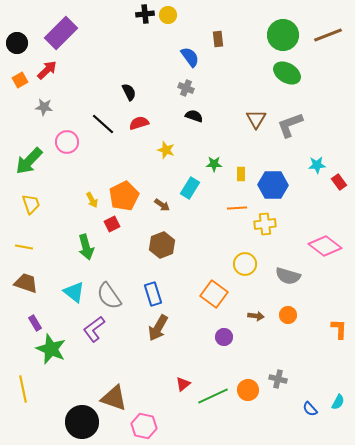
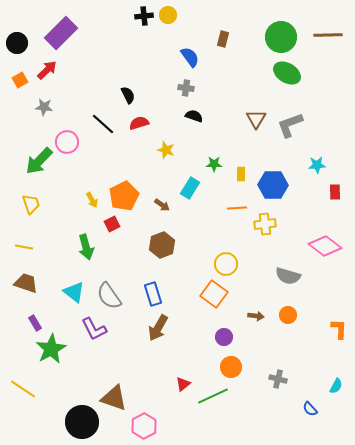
black cross at (145, 14): moved 1 px left, 2 px down
green circle at (283, 35): moved 2 px left, 2 px down
brown line at (328, 35): rotated 20 degrees clockwise
brown rectangle at (218, 39): moved 5 px right; rotated 21 degrees clockwise
gray cross at (186, 88): rotated 14 degrees counterclockwise
black semicircle at (129, 92): moved 1 px left, 3 px down
green arrow at (29, 161): moved 10 px right
red rectangle at (339, 182): moved 4 px left, 10 px down; rotated 35 degrees clockwise
yellow circle at (245, 264): moved 19 px left
purple L-shape at (94, 329): rotated 80 degrees counterclockwise
green star at (51, 349): rotated 20 degrees clockwise
yellow line at (23, 389): rotated 44 degrees counterclockwise
orange circle at (248, 390): moved 17 px left, 23 px up
cyan semicircle at (338, 402): moved 2 px left, 16 px up
pink hexagon at (144, 426): rotated 20 degrees clockwise
